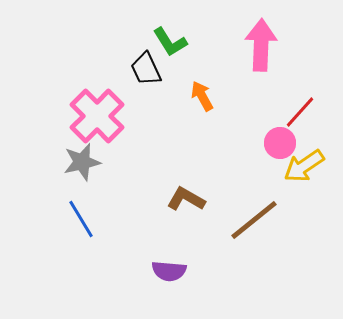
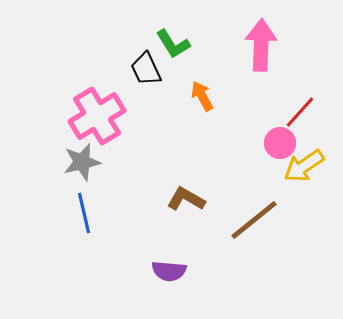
green L-shape: moved 3 px right, 2 px down
pink cross: rotated 14 degrees clockwise
blue line: moved 3 px right, 6 px up; rotated 18 degrees clockwise
